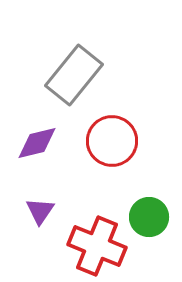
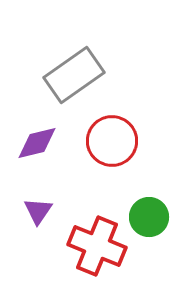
gray rectangle: rotated 16 degrees clockwise
purple triangle: moved 2 px left
